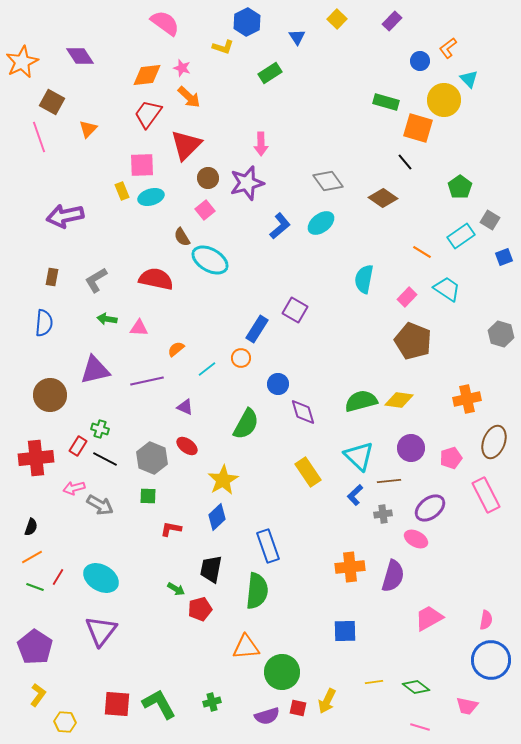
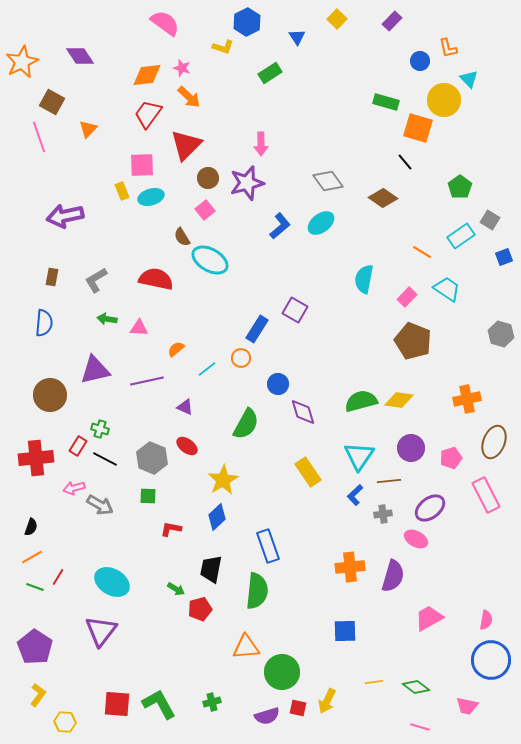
orange L-shape at (448, 48): rotated 65 degrees counterclockwise
cyan triangle at (359, 456): rotated 20 degrees clockwise
cyan ellipse at (101, 578): moved 11 px right, 4 px down
